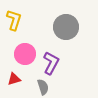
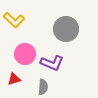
yellow L-shape: rotated 115 degrees clockwise
gray circle: moved 2 px down
purple L-shape: moved 1 px right; rotated 85 degrees clockwise
gray semicircle: rotated 21 degrees clockwise
